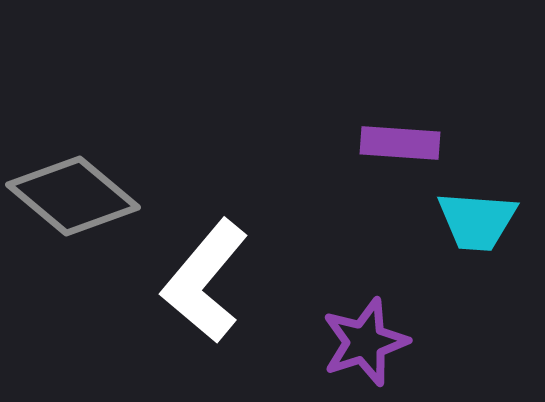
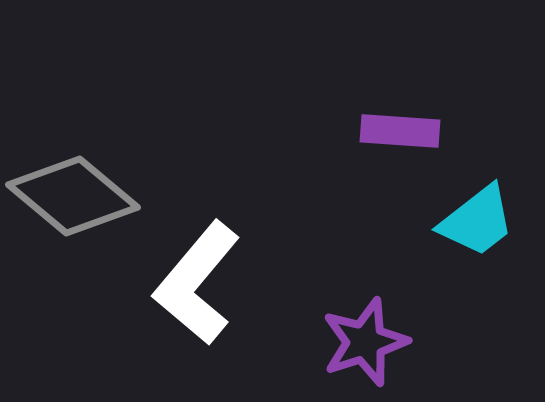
purple rectangle: moved 12 px up
cyan trapezoid: rotated 42 degrees counterclockwise
white L-shape: moved 8 px left, 2 px down
